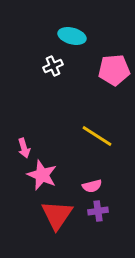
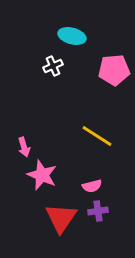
pink arrow: moved 1 px up
red triangle: moved 4 px right, 3 px down
